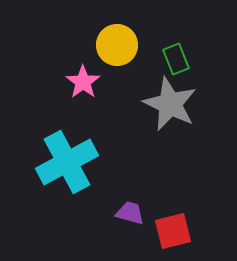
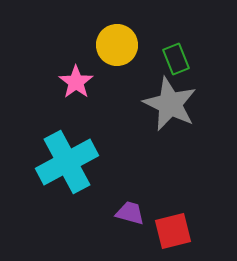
pink star: moved 7 px left
